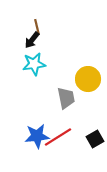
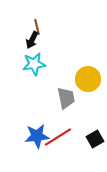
black arrow: rotated 12 degrees counterclockwise
